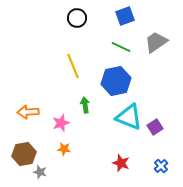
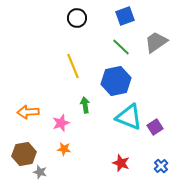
green line: rotated 18 degrees clockwise
